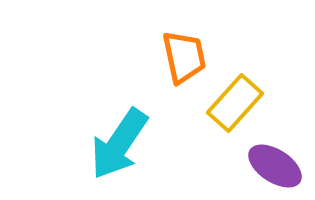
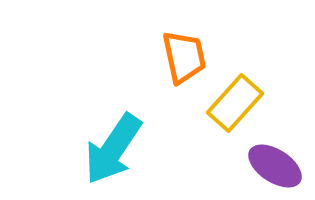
cyan arrow: moved 6 px left, 5 px down
